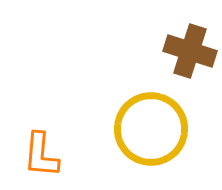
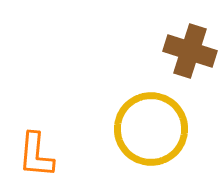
orange L-shape: moved 5 px left
